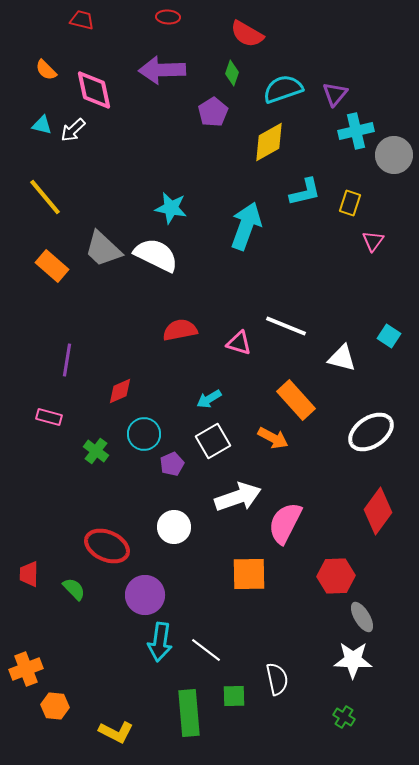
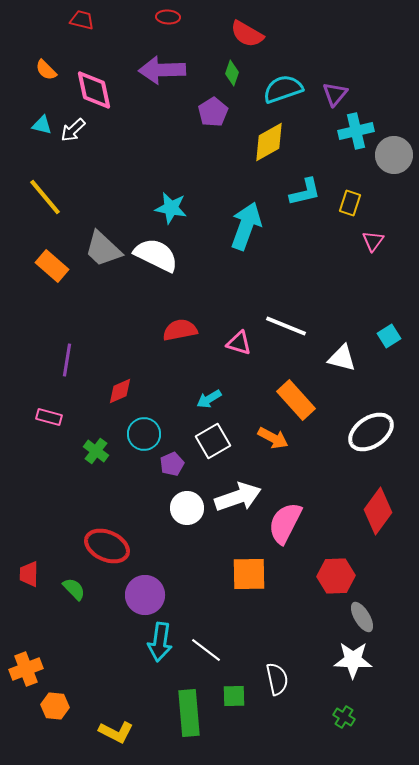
cyan square at (389, 336): rotated 25 degrees clockwise
white circle at (174, 527): moved 13 px right, 19 px up
